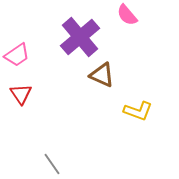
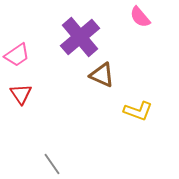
pink semicircle: moved 13 px right, 2 px down
